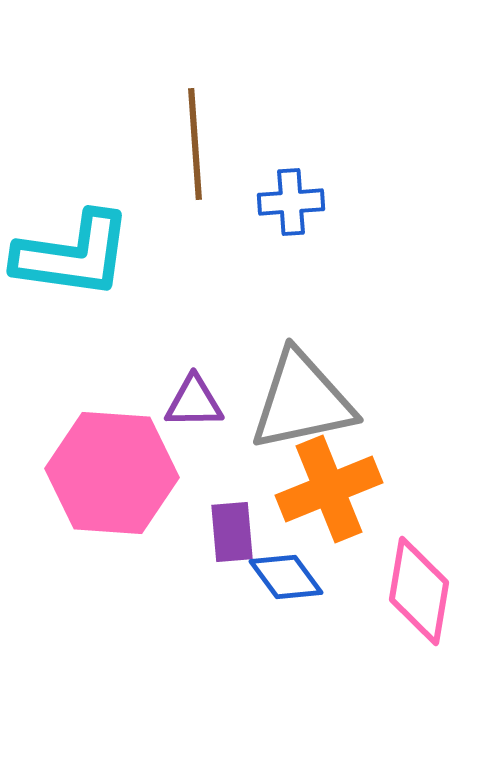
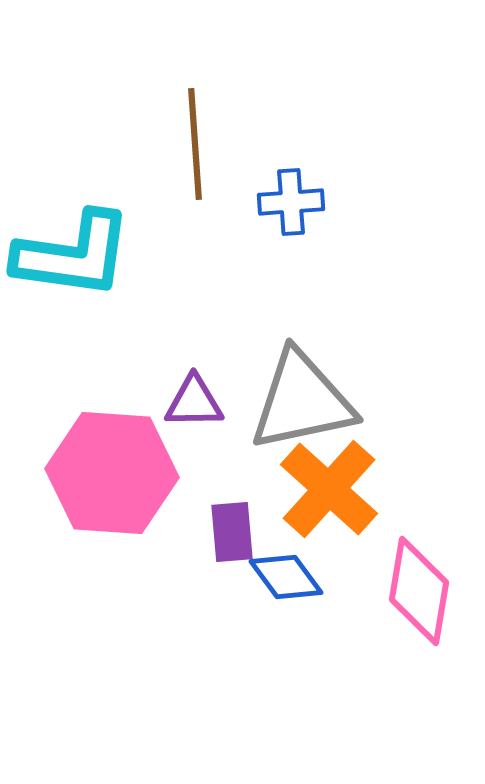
orange cross: rotated 26 degrees counterclockwise
